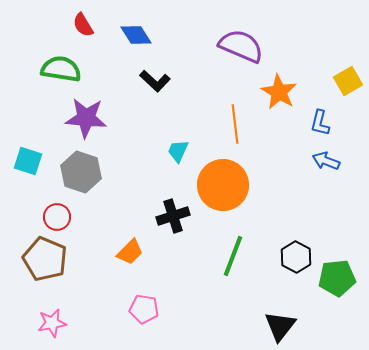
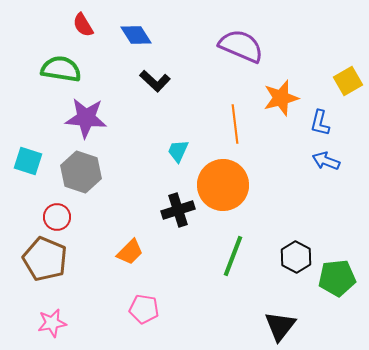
orange star: moved 2 px right, 6 px down; rotated 27 degrees clockwise
black cross: moved 5 px right, 6 px up
